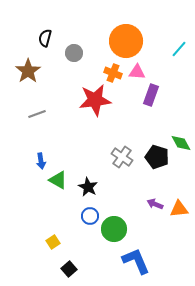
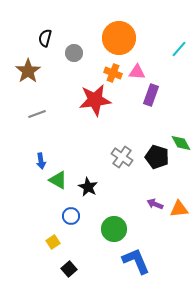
orange circle: moved 7 px left, 3 px up
blue circle: moved 19 px left
